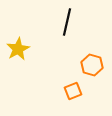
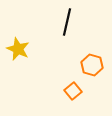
yellow star: rotated 20 degrees counterclockwise
orange square: rotated 18 degrees counterclockwise
